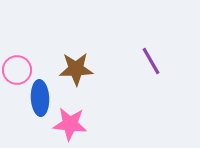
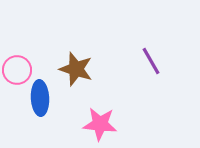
brown star: rotated 20 degrees clockwise
pink star: moved 30 px right
